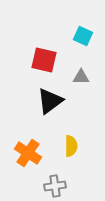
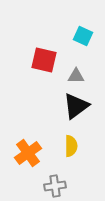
gray triangle: moved 5 px left, 1 px up
black triangle: moved 26 px right, 5 px down
orange cross: rotated 20 degrees clockwise
